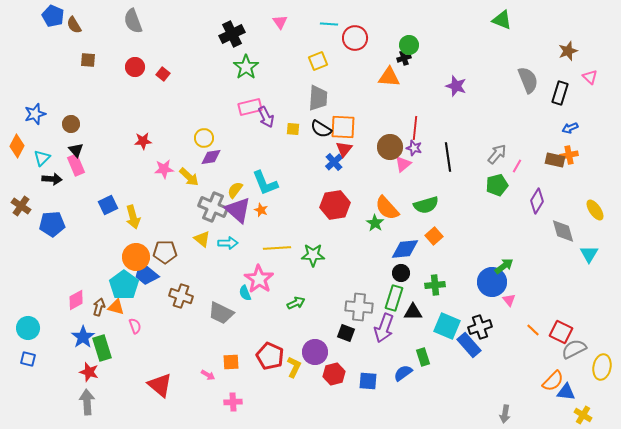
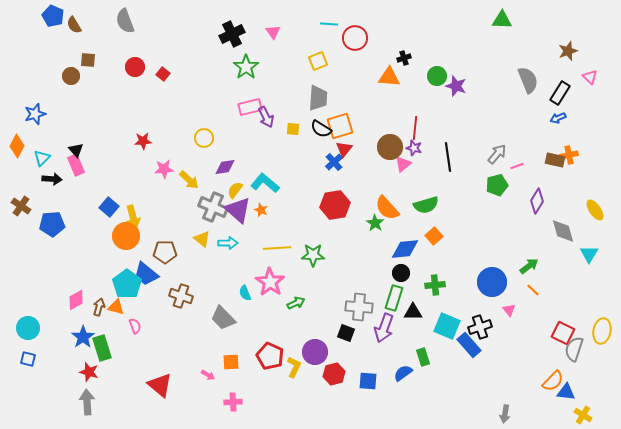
green triangle at (502, 20): rotated 20 degrees counterclockwise
gray semicircle at (133, 21): moved 8 px left
pink triangle at (280, 22): moved 7 px left, 10 px down
green circle at (409, 45): moved 28 px right, 31 px down
black rectangle at (560, 93): rotated 15 degrees clockwise
brown circle at (71, 124): moved 48 px up
orange square at (343, 127): moved 3 px left, 1 px up; rotated 20 degrees counterclockwise
blue arrow at (570, 128): moved 12 px left, 10 px up
purple diamond at (211, 157): moved 14 px right, 10 px down
pink line at (517, 166): rotated 40 degrees clockwise
yellow arrow at (189, 177): moved 3 px down
cyan L-shape at (265, 183): rotated 152 degrees clockwise
blue square at (108, 205): moved 1 px right, 2 px down; rotated 24 degrees counterclockwise
orange circle at (136, 257): moved 10 px left, 21 px up
green arrow at (504, 266): moved 25 px right
pink star at (259, 279): moved 11 px right, 3 px down
cyan pentagon at (124, 285): moved 3 px right, 1 px up
pink triangle at (509, 300): moved 10 px down
gray trapezoid at (221, 313): moved 2 px right, 5 px down; rotated 20 degrees clockwise
orange line at (533, 330): moved 40 px up
red square at (561, 332): moved 2 px right, 1 px down
gray semicircle at (574, 349): rotated 45 degrees counterclockwise
yellow ellipse at (602, 367): moved 36 px up
